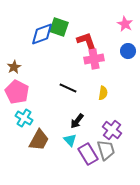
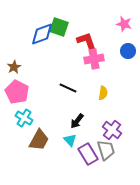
pink star: moved 1 px left; rotated 14 degrees counterclockwise
